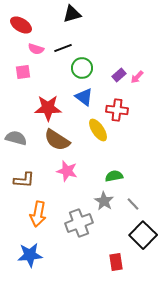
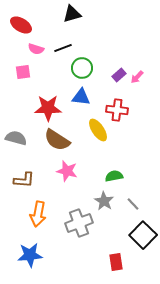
blue triangle: moved 3 px left; rotated 30 degrees counterclockwise
